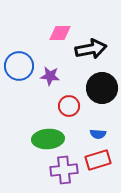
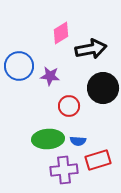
pink diamond: moved 1 px right; rotated 30 degrees counterclockwise
black circle: moved 1 px right
blue semicircle: moved 20 px left, 7 px down
